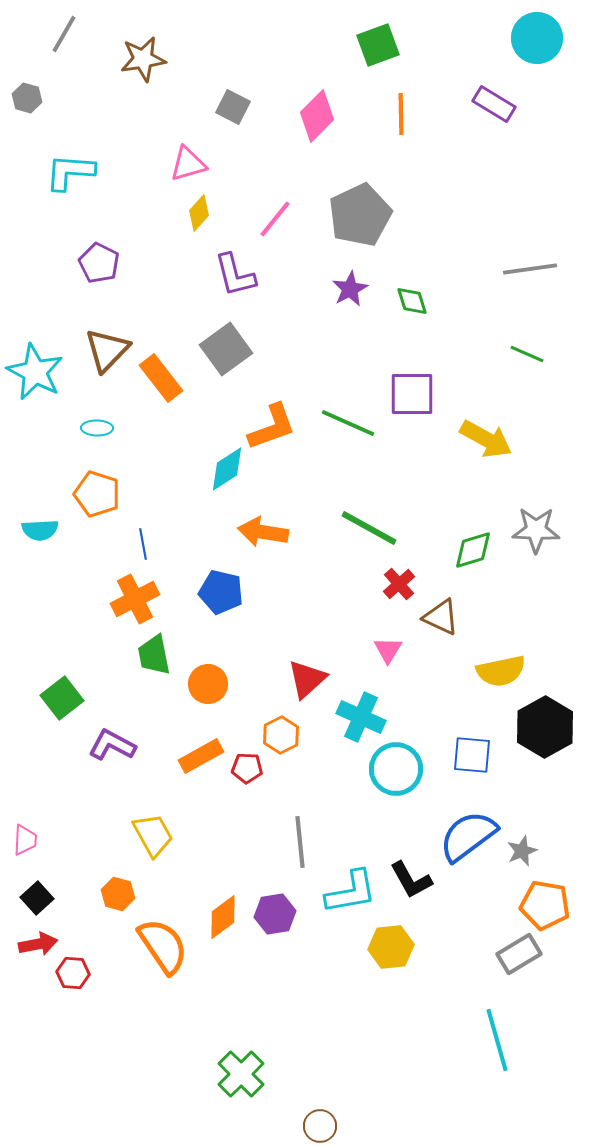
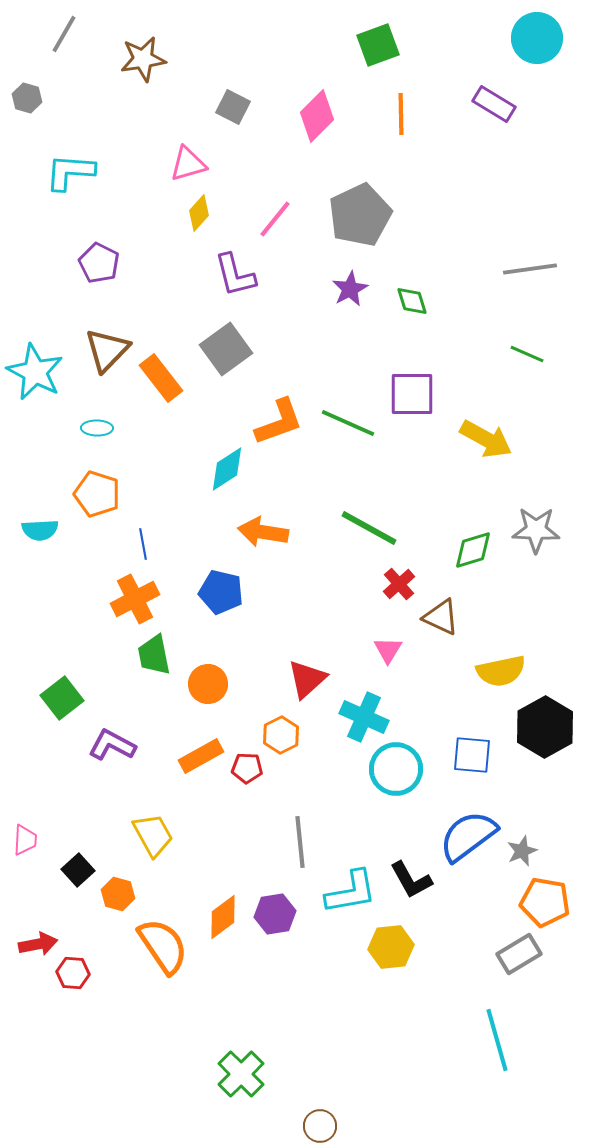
orange L-shape at (272, 427): moved 7 px right, 5 px up
cyan cross at (361, 717): moved 3 px right
black square at (37, 898): moved 41 px right, 28 px up
orange pentagon at (545, 905): moved 3 px up
